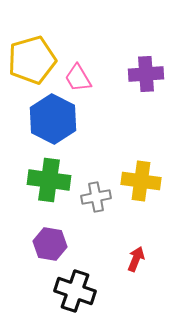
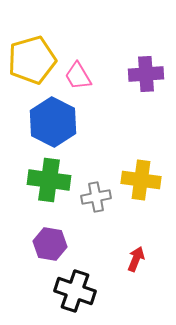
pink trapezoid: moved 2 px up
blue hexagon: moved 3 px down
yellow cross: moved 1 px up
